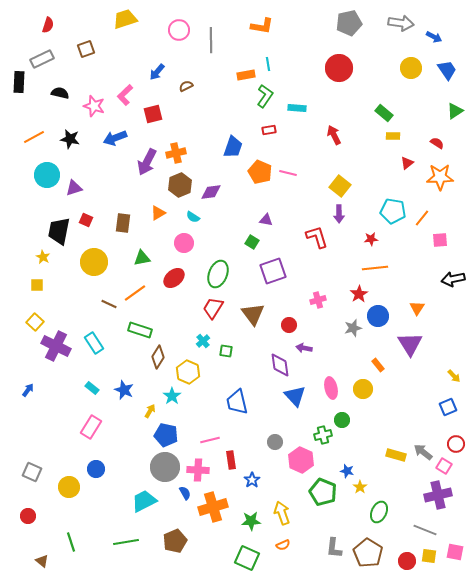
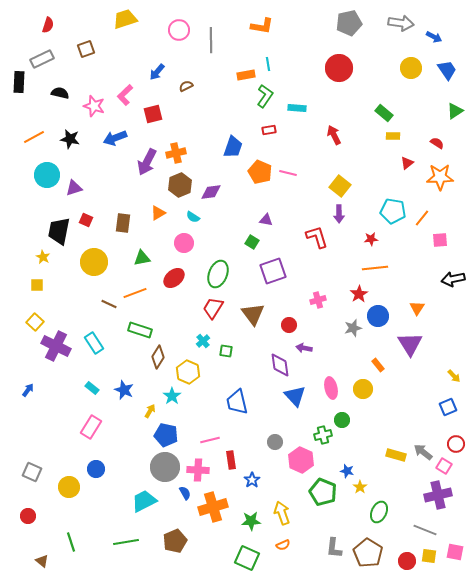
orange line at (135, 293): rotated 15 degrees clockwise
